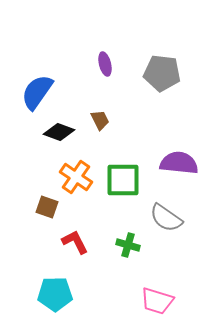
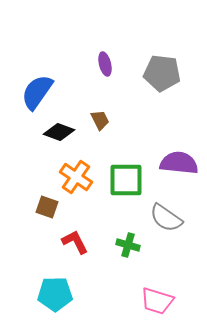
green square: moved 3 px right
